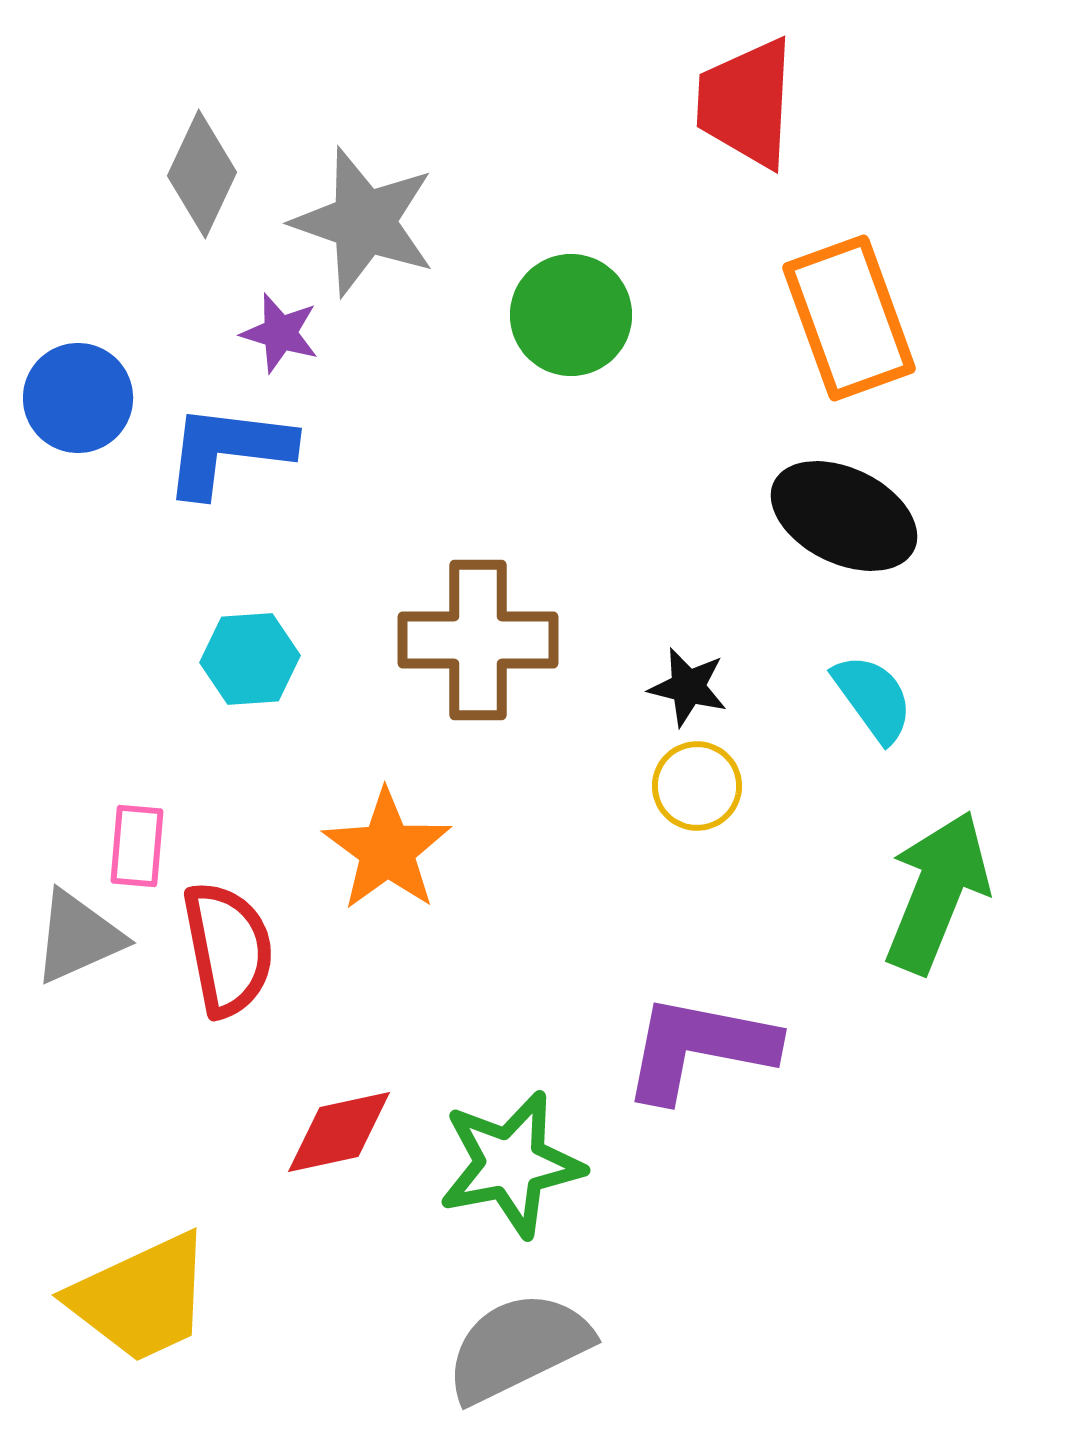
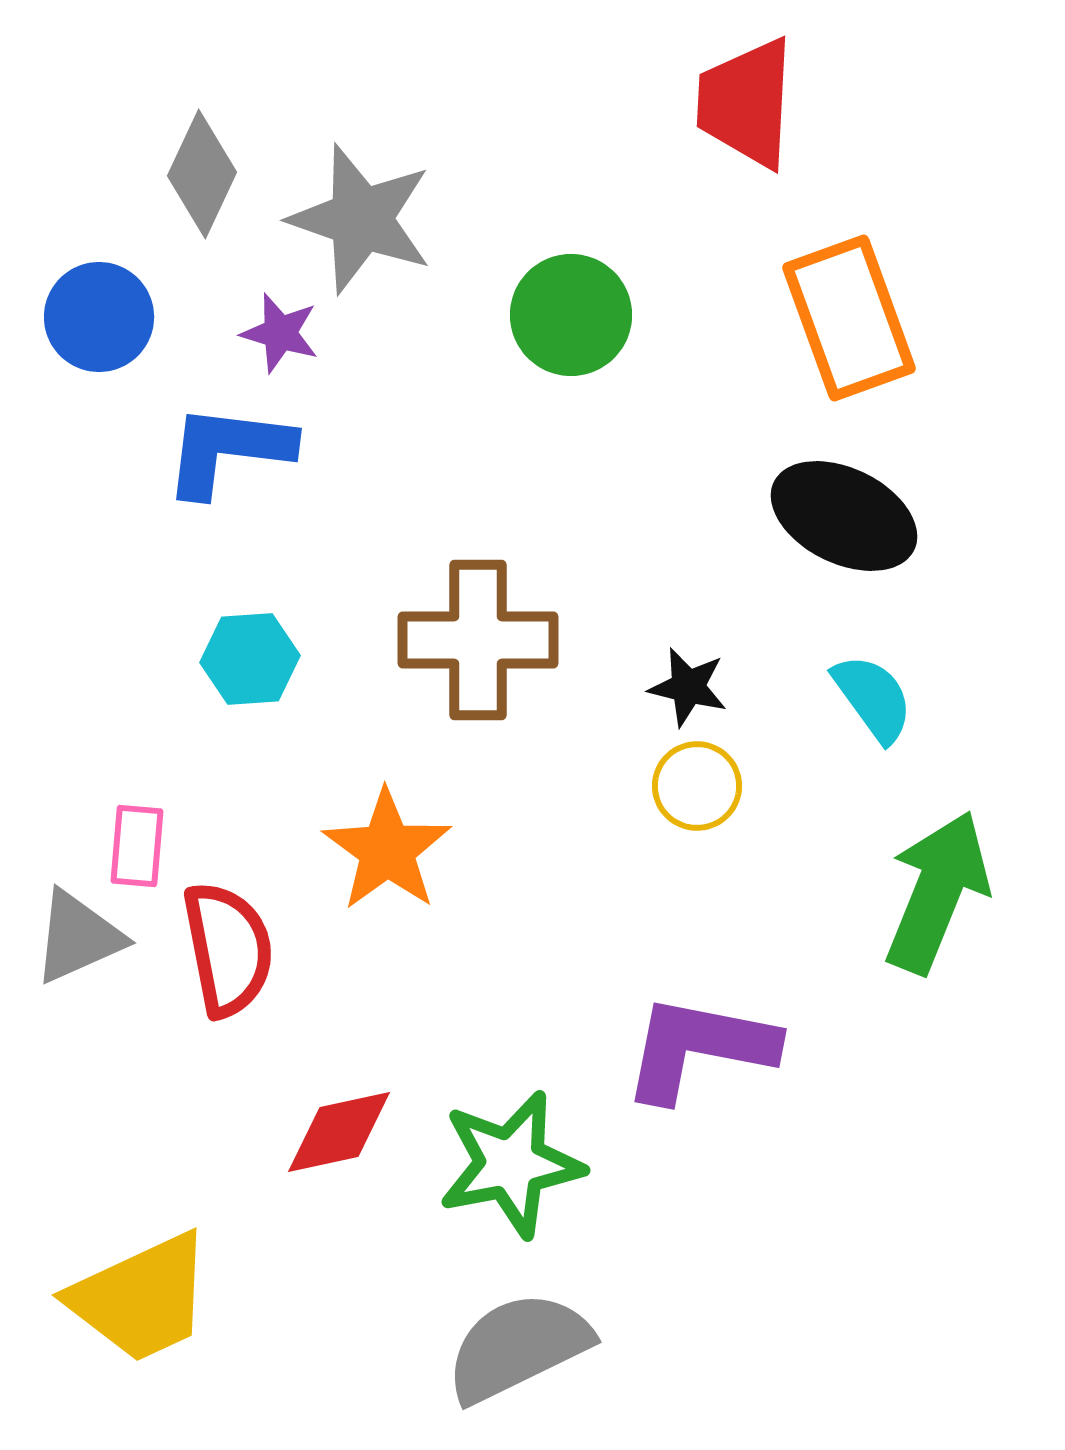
gray star: moved 3 px left, 3 px up
blue circle: moved 21 px right, 81 px up
